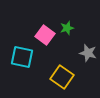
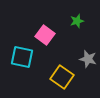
green star: moved 10 px right, 7 px up
gray star: moved 6 px down
